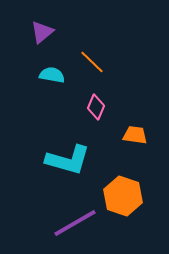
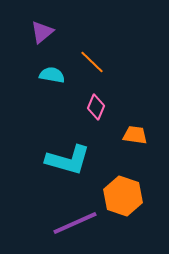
purple line: rotated 6 degrees clockwise
